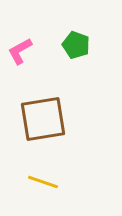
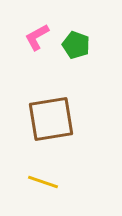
pink L-shape: moved 17 px right, 14 px up
brown square: moved 8 px right
